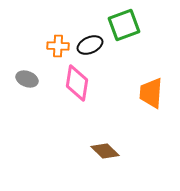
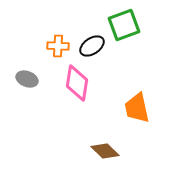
black ellipse: moved 2 px right, 1 px down; rotated 10 degrees counterclockwise
orange trapezoid: moved 14 px left, 15 px down; rotated 16 degrees counterclockwise
